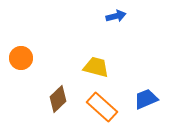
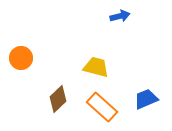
blue arrow: moved 4 px right
